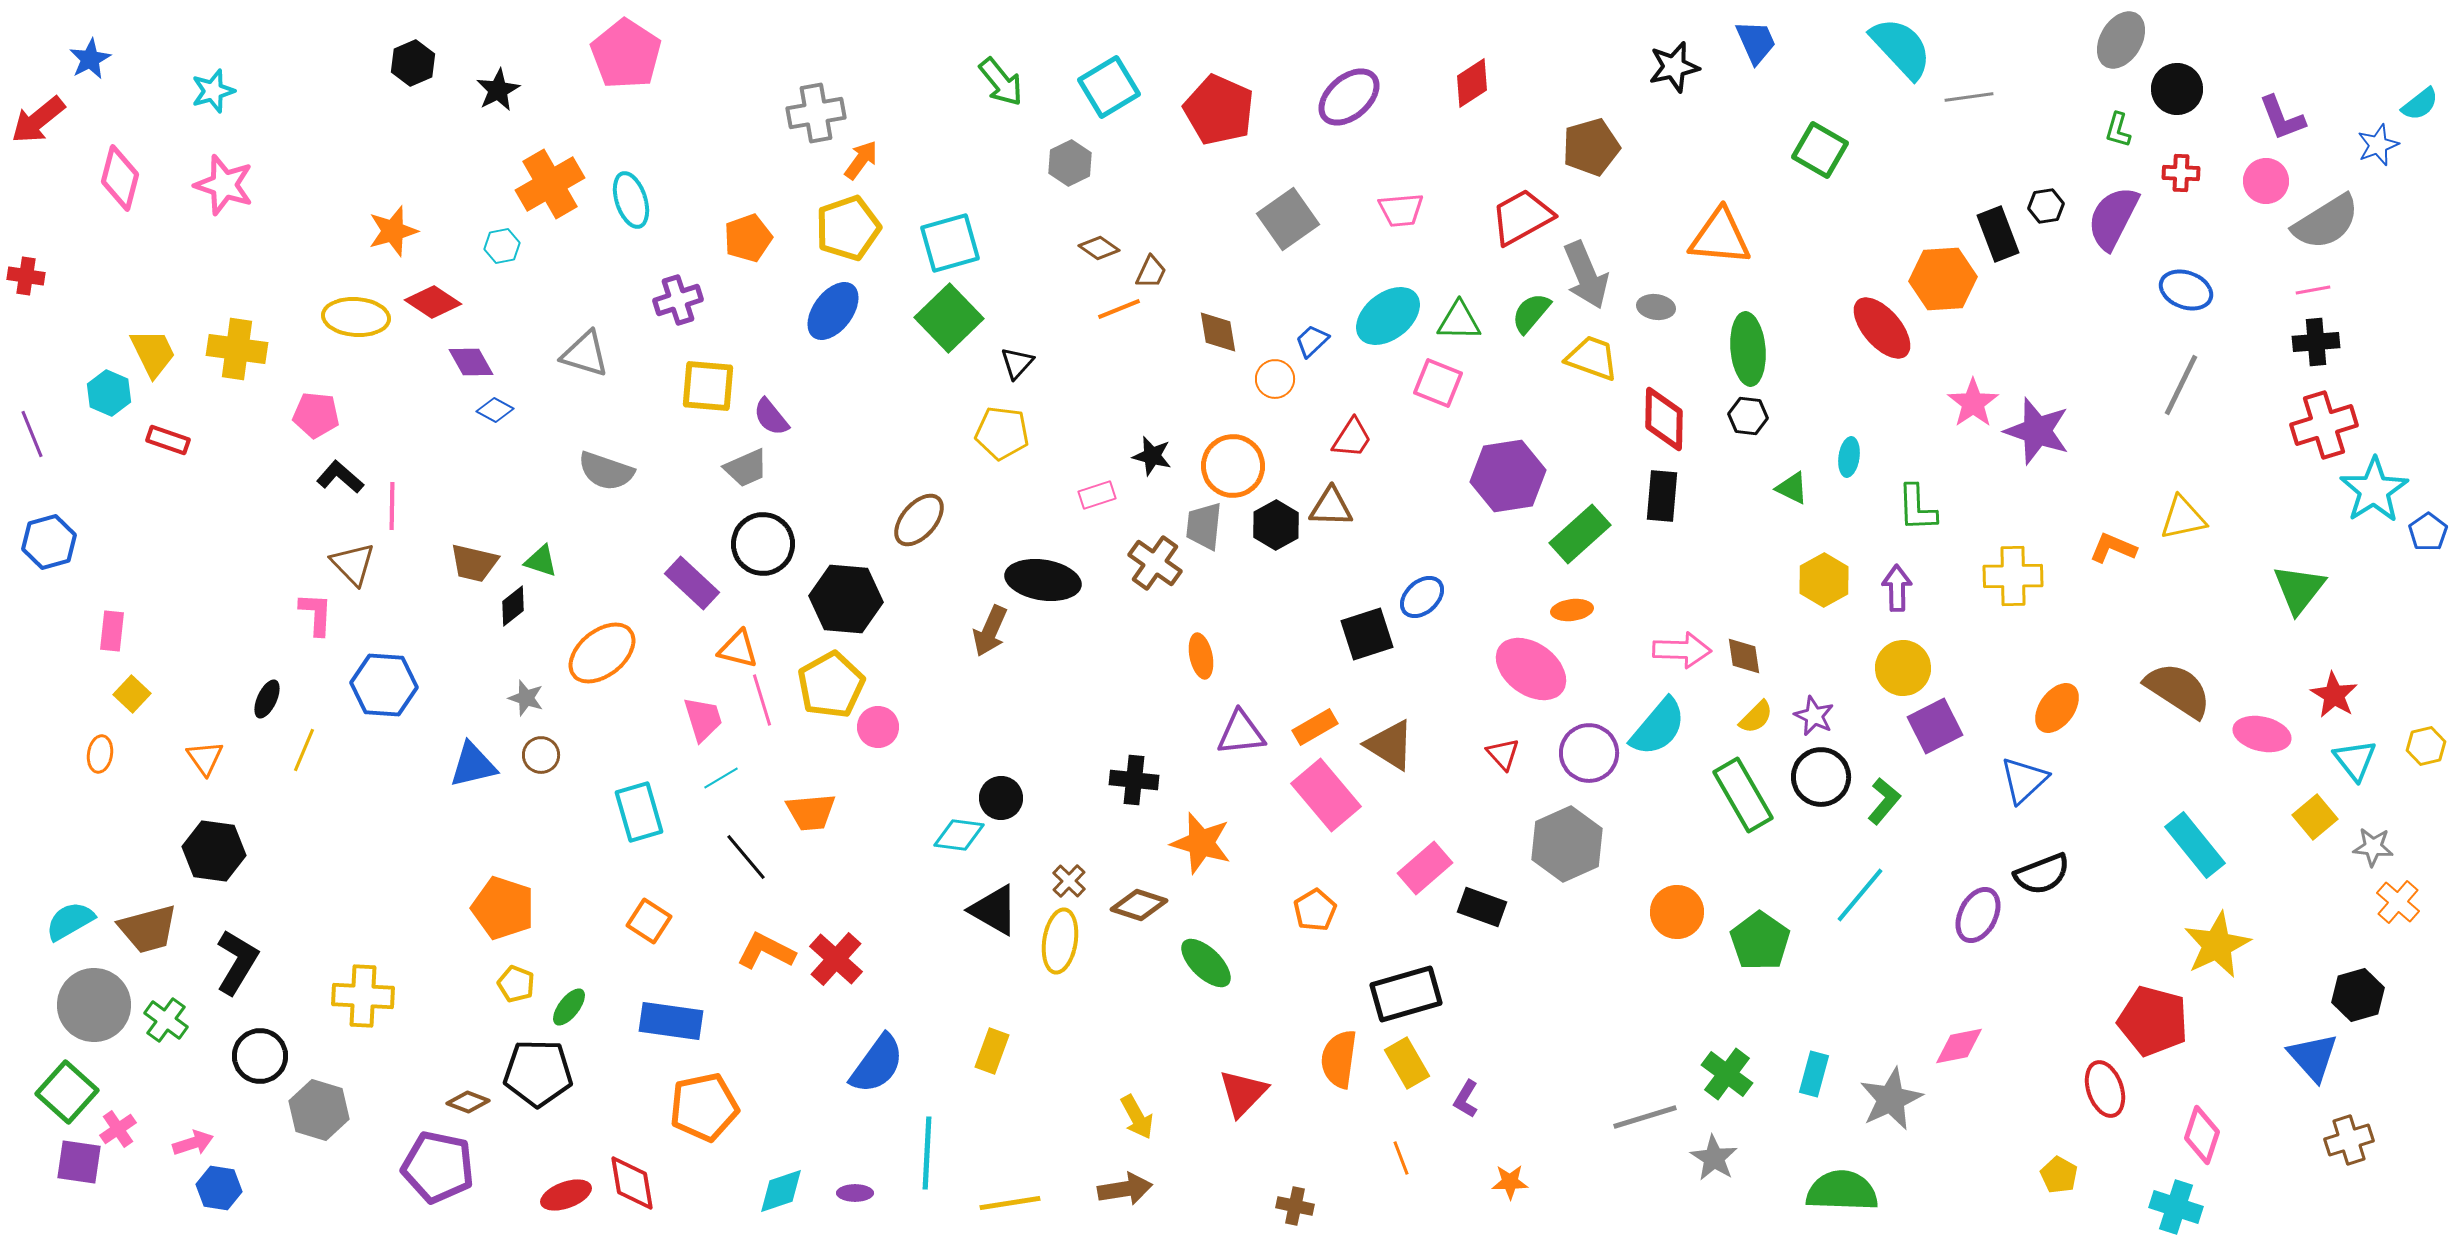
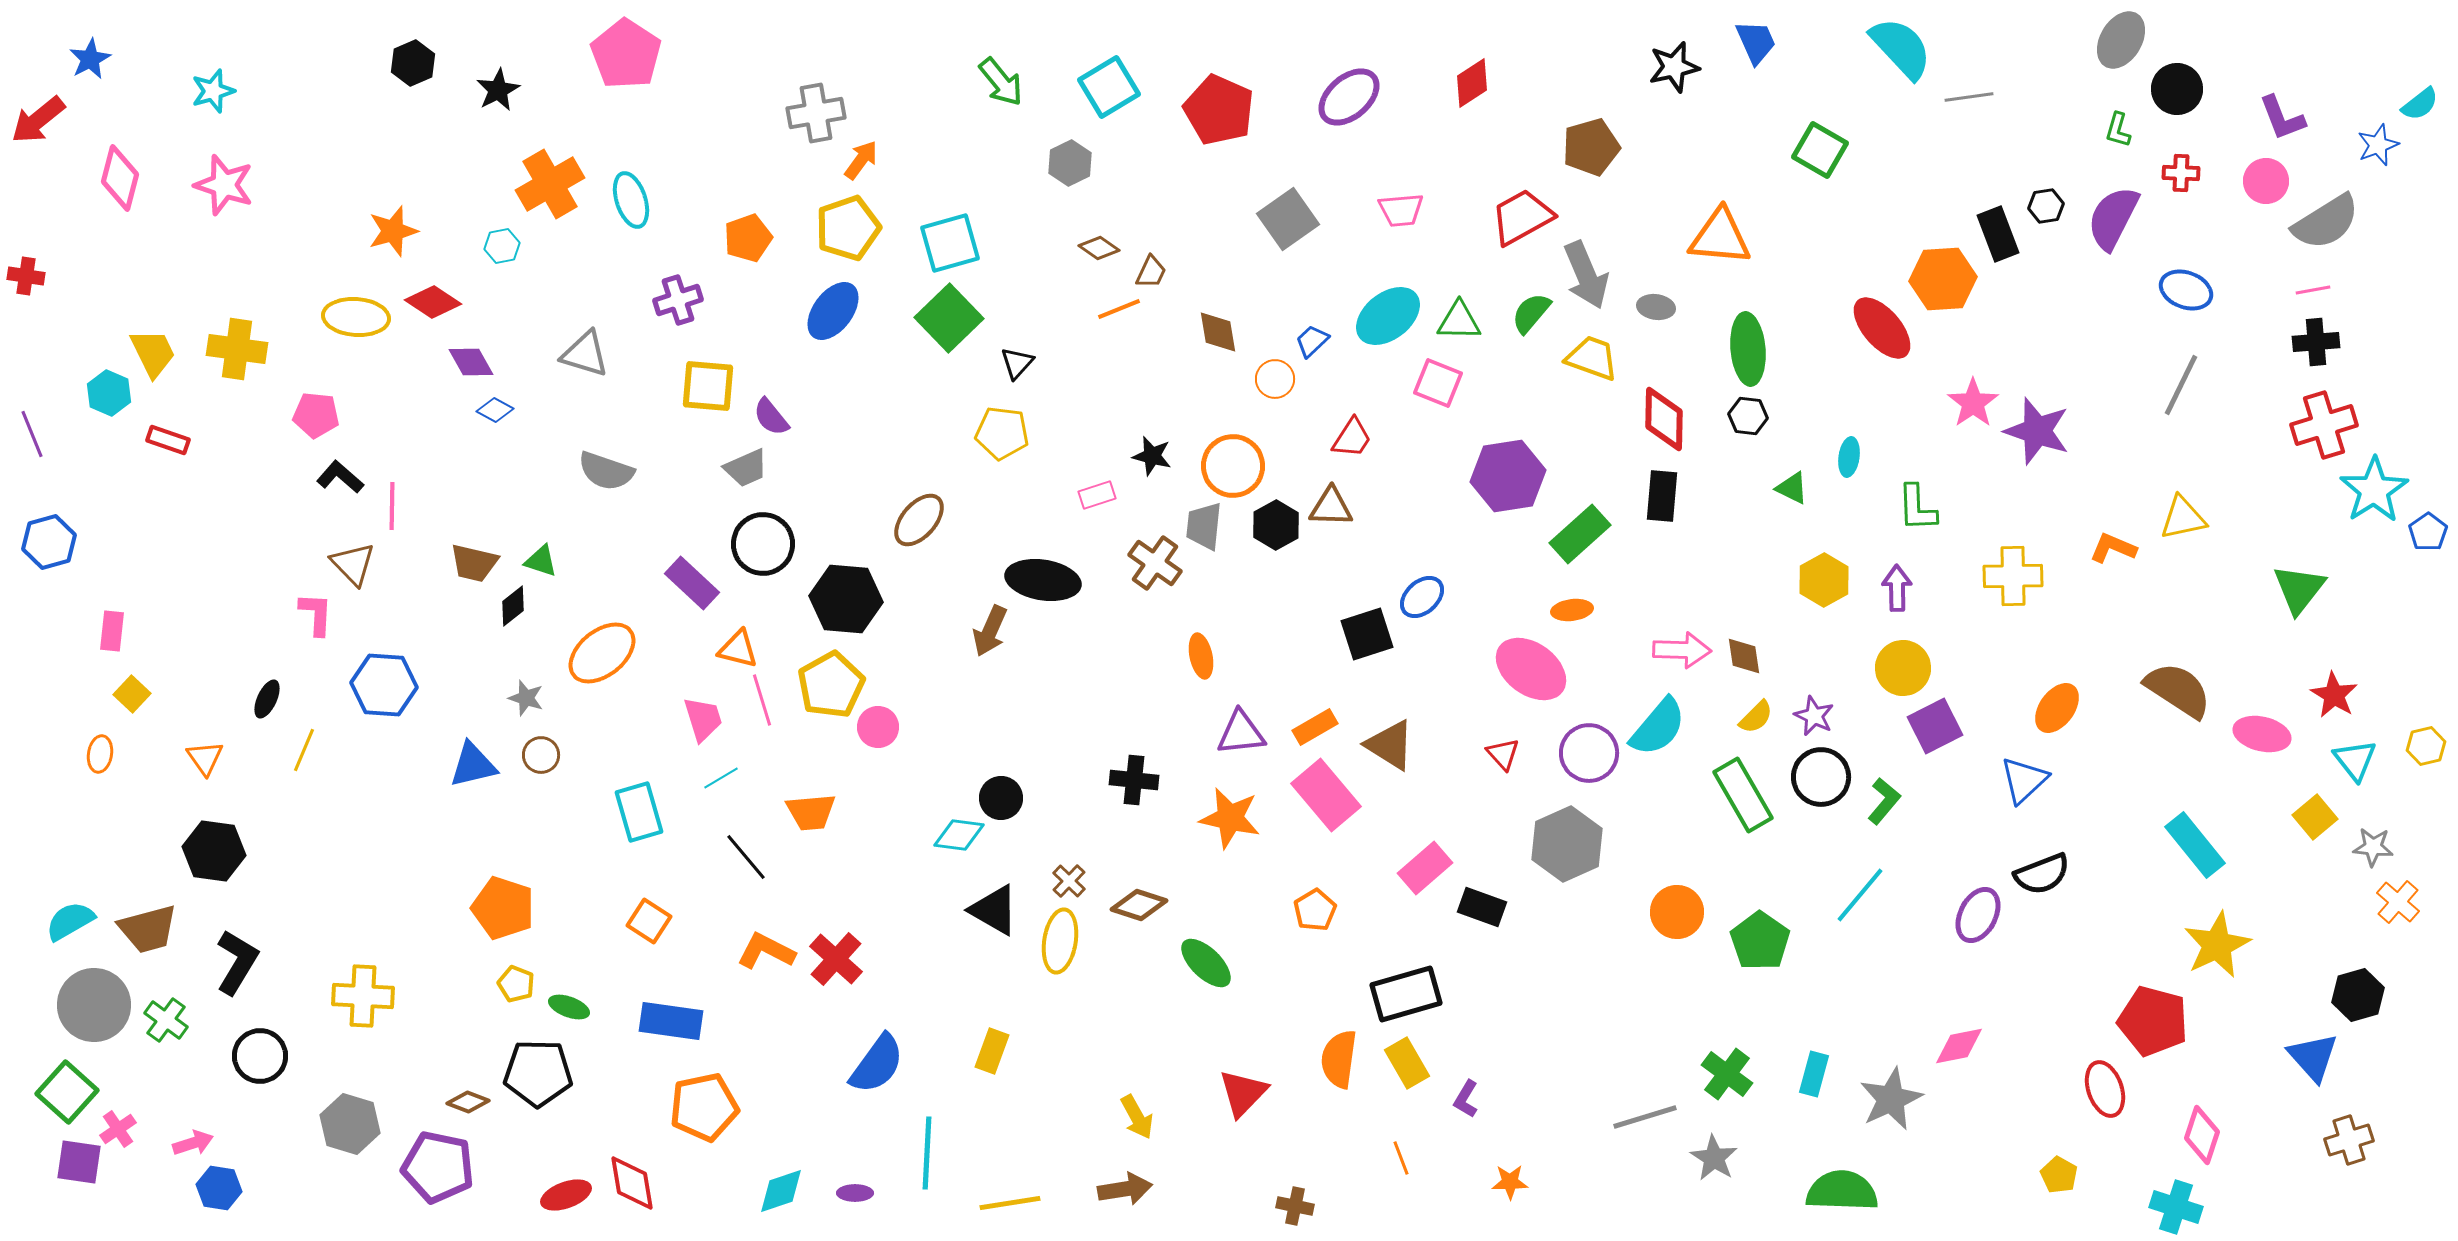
orange star at (1201, 843): moved 29 px right, 25 px up; rotated 4 degrees counterclockwise
green ellipse at (569, 1007): rotated 72 degrees clockwise
gray hexagon at (319, 1110): moved 31 px right, 14 px down
